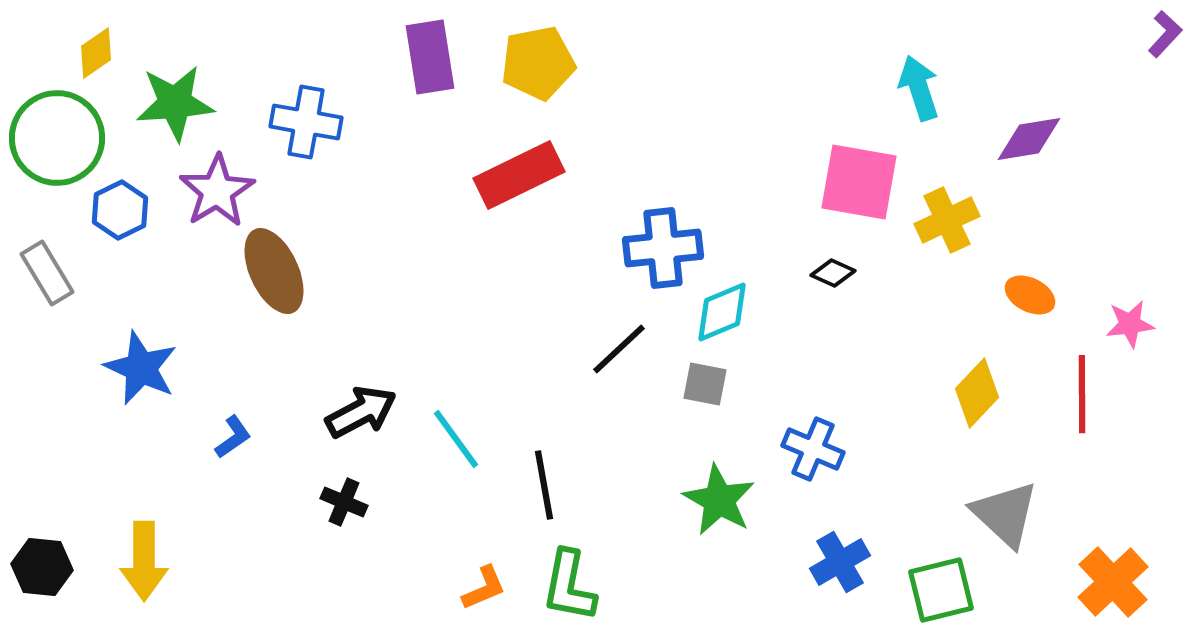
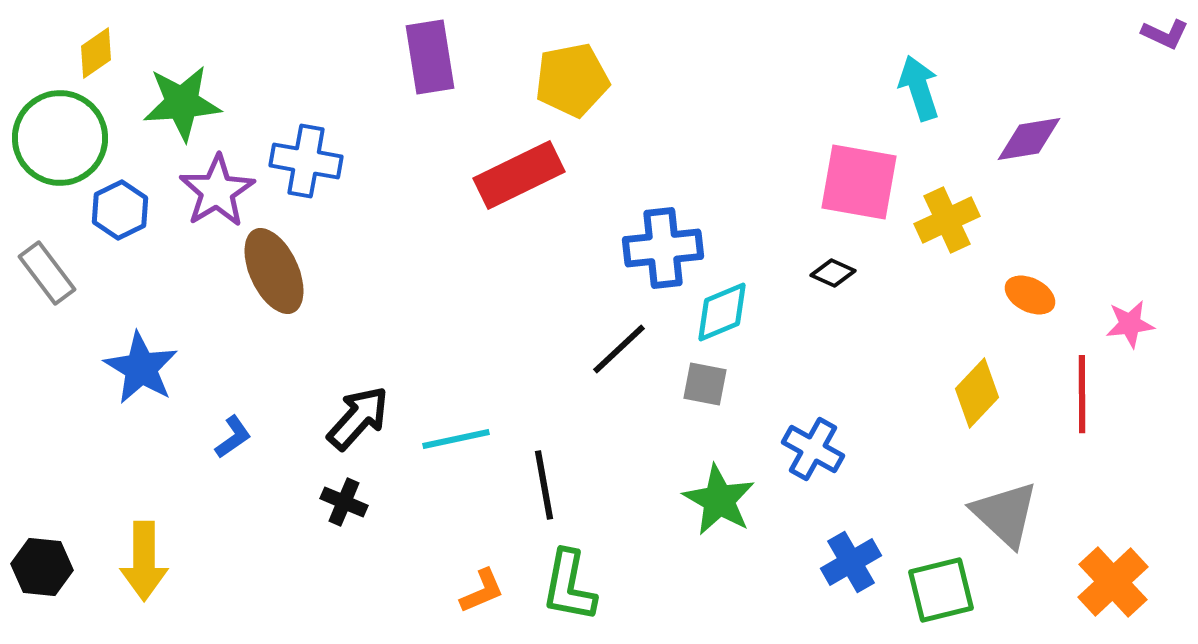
purple L-shape at (1165, 34): rotated 72 degrees clockwise
yellow pentagon at (538, 63): moved 34 px right, 17 px down
green star at (175, 103): moved 7 px right
blue cross at (306, 122): moved 39 px down
green circle at (57, 138): moved 3 px right
gray rectangle at (47, 273): rotated 6 degrees counterclockwise
blue star at (141, 368): rotated 6 degrees clockwise
black arrow at (361, 412): moved 3 px left, 6 px down; rotated 20 degrees counterclockwise
cyan line at (456, 439): rotated 66 degrees counterclockwise
blue cross at (813, 449): rotated 6 degrees clockwise
blue cross at (840, 562): moved 11 px right
orange L-shape at (484, 588): moved 2 px left, 3 px down
